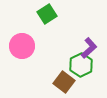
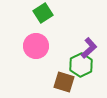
green square: moved 4 px left, 1 px up
pink circle: moved 14 px right
brown square: rotated 20 degrees counterclockwise
